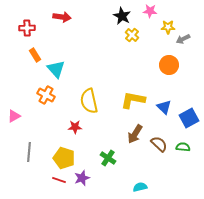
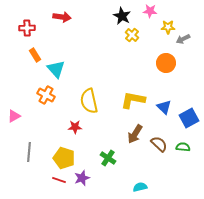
orange circle: moved 3 px left, 2 px up
